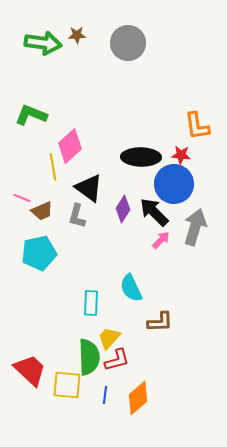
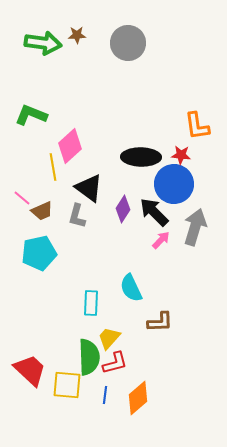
pink line: rotated 18 degrees clockwise
red L-shape: moved 2 px left, 3 px down
